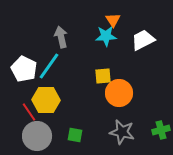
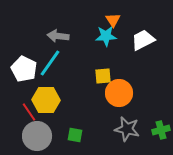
gray arrow: moved 3 px left, 1 px up; rotated 70 degrees counterclockwise
cyan line: moved 1 px right, 3 px up
gray star: moved 5 px right, 3 px up
